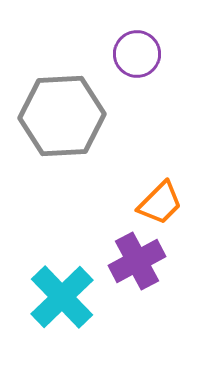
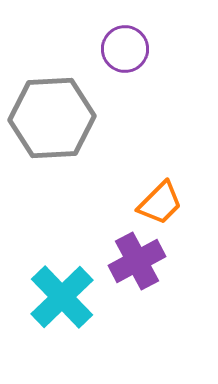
purple circle: moved 12 px left, 5 px up
gray hexagon: moved 10 px left, 2 px down
